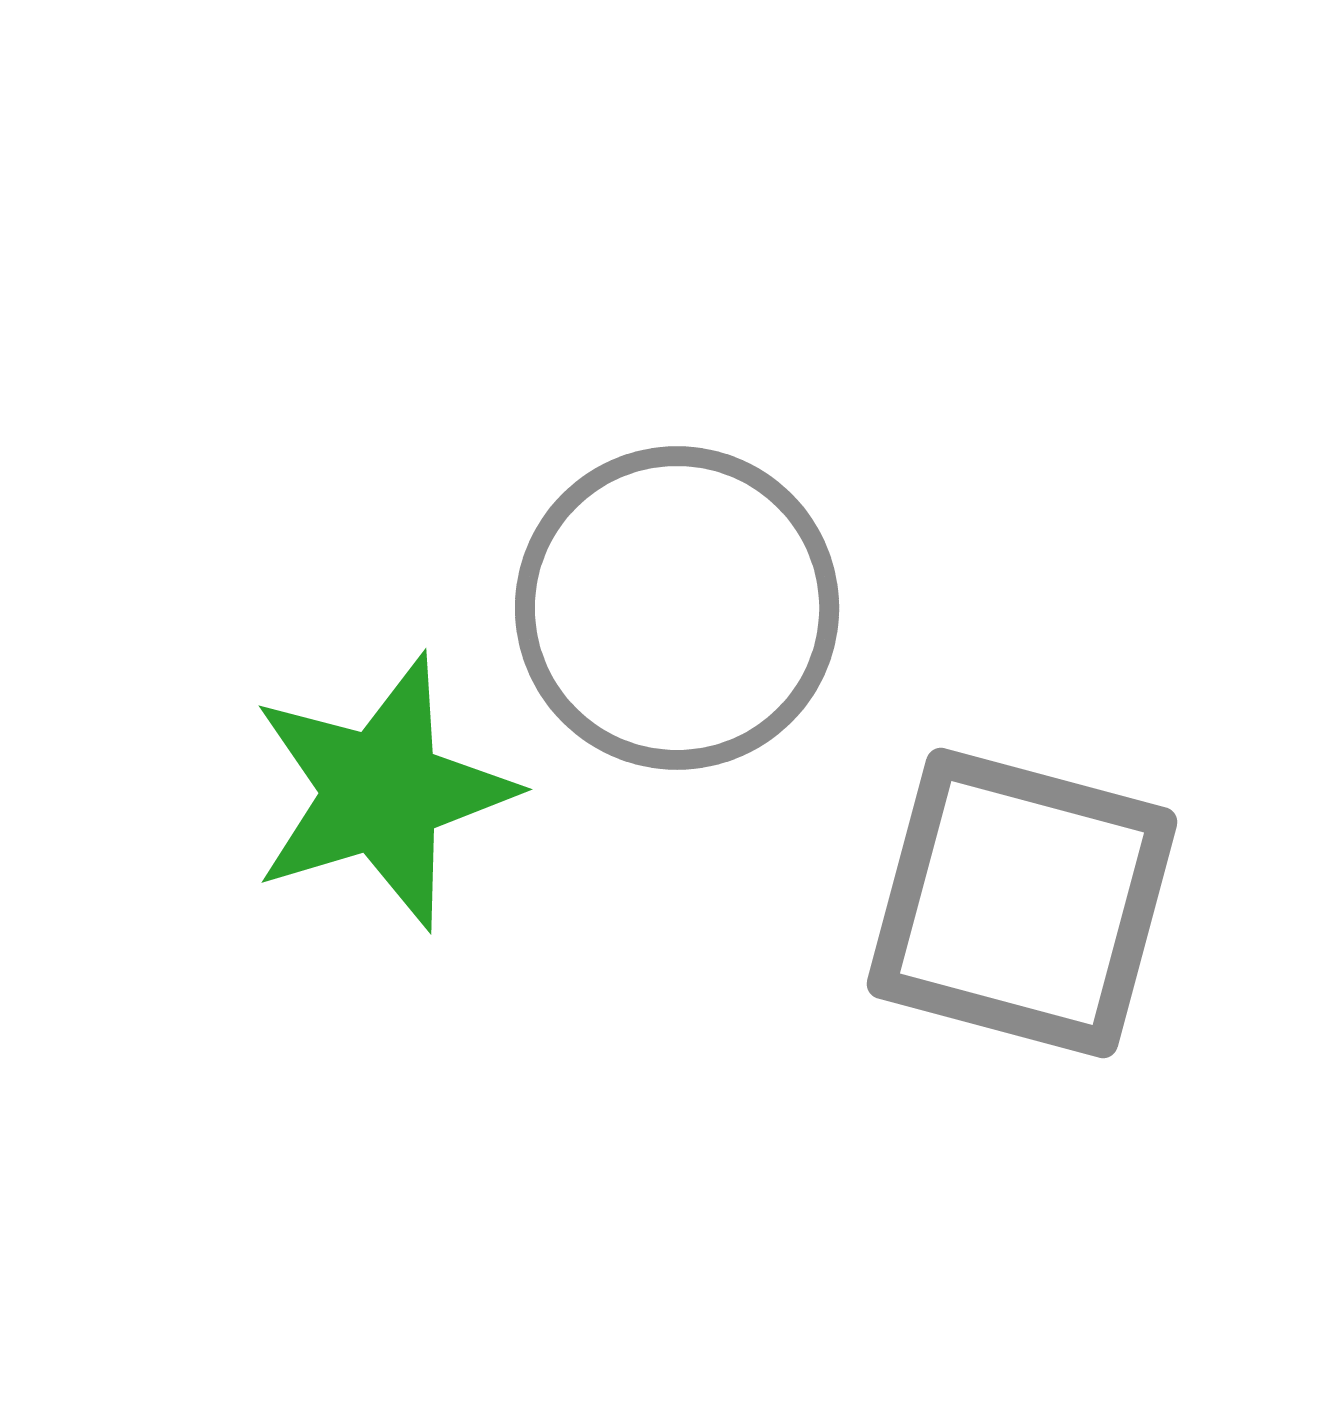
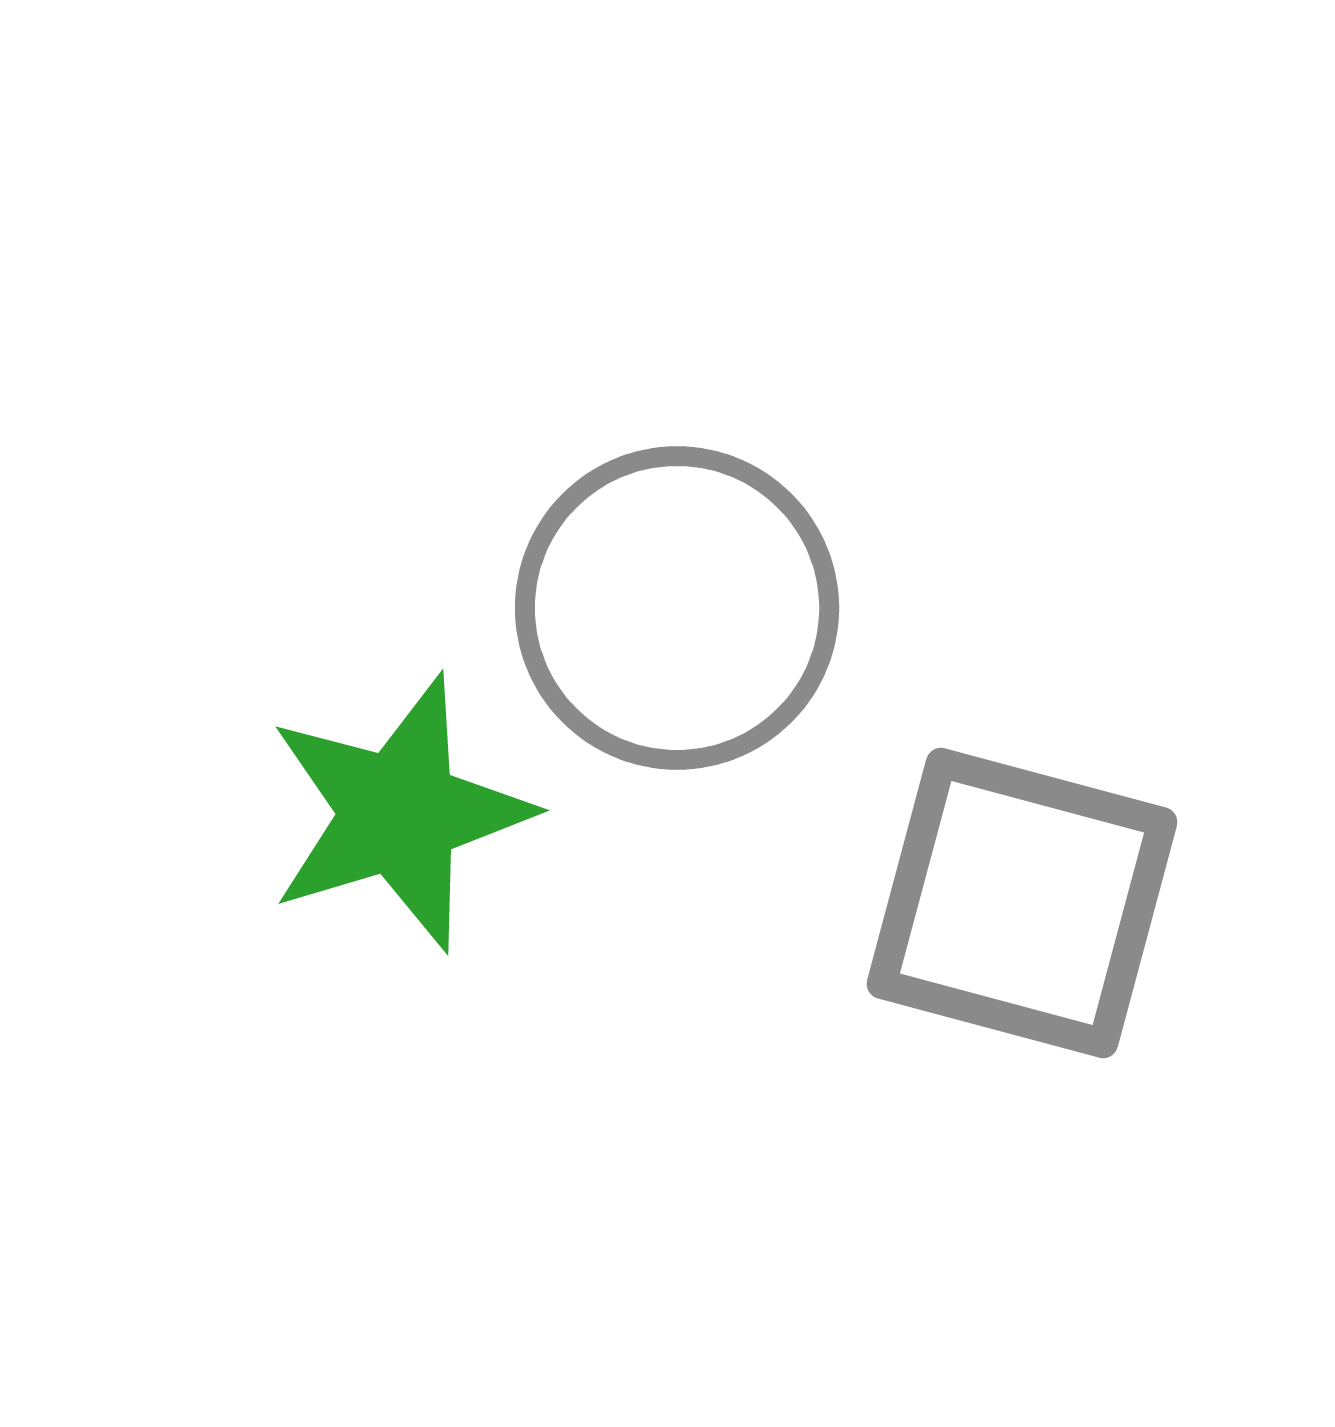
green star: moved 17 px right, 21 px down
